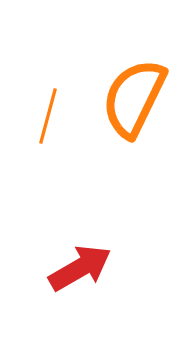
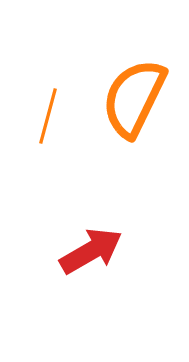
red arrow: moved 11 px right, 17 px up
